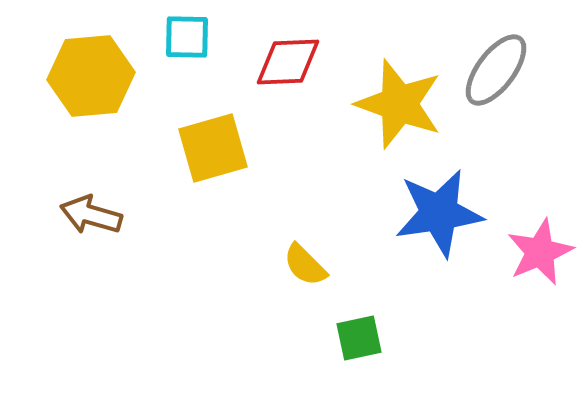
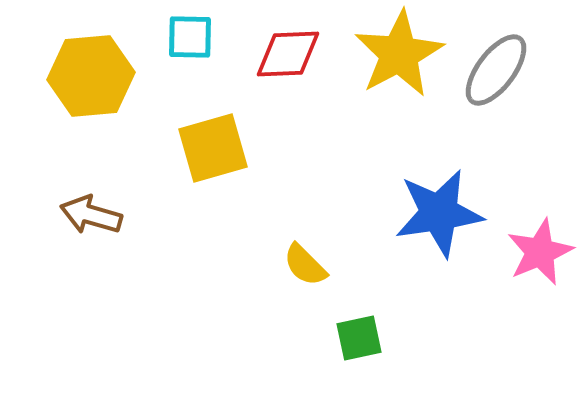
cyan square: moved 3 px right
red diamond: moved 8 px up
yellow star: moved 50 px up; rotated 24 degrees clockwise
